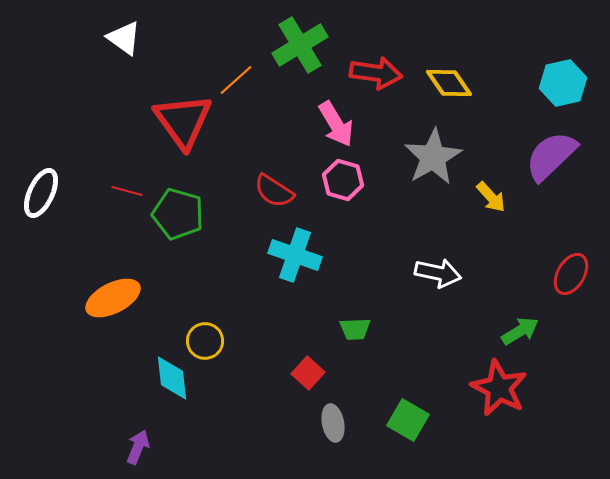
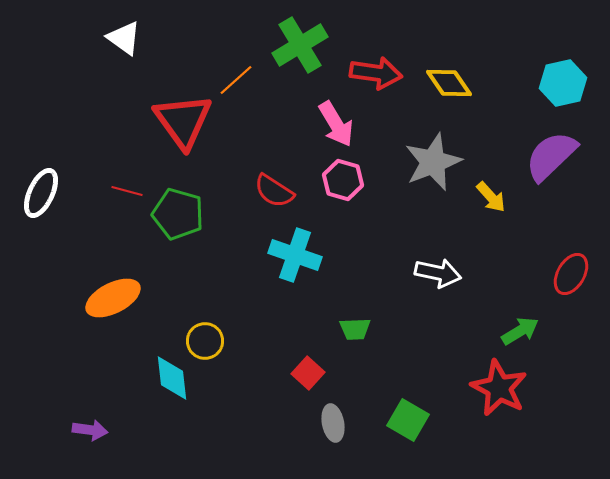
gray star: moved 5 px down; rotated 8 degrees clockwise
purple arrow: moved 48 px left, 17 px up; rotated 76 degrees clockwise
